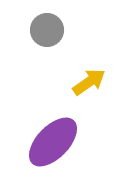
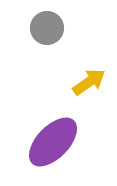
gray circle: moved 2 px up
